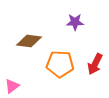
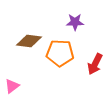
orange pentagon: moved 11 px up
